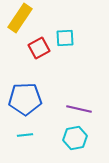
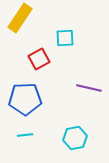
red square: moved 11 px down
purple line: moved 10 px right, 21 px up
